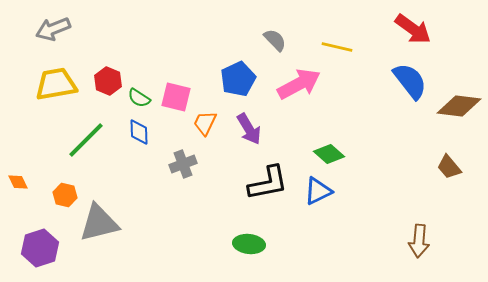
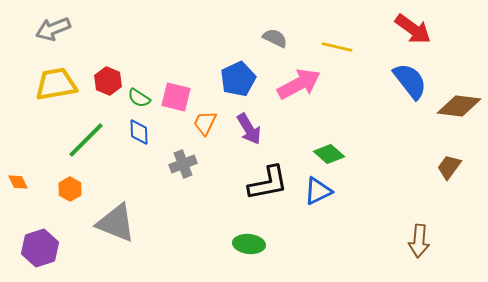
gray semicircle: moved 2 px up; rotated 20 degrees counterclockwise
brown trapezoid: rotated 76 degrees clockwise
orange hexagon: moved 5 px right, 6 px up; rotated 15 degrees clockwise
gray triangle: moved 17 px right; rotated 36 degrees clockwise
